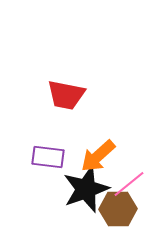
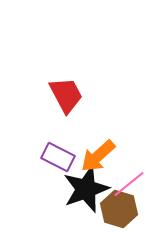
red trapezoid: rotated 129 degrees counterclockwise
purple rectangle: moved 10 px right; rotated 20 degrees clockwise
brown hexagon: moved 1 px right; rotated 18 degrees clockwise
